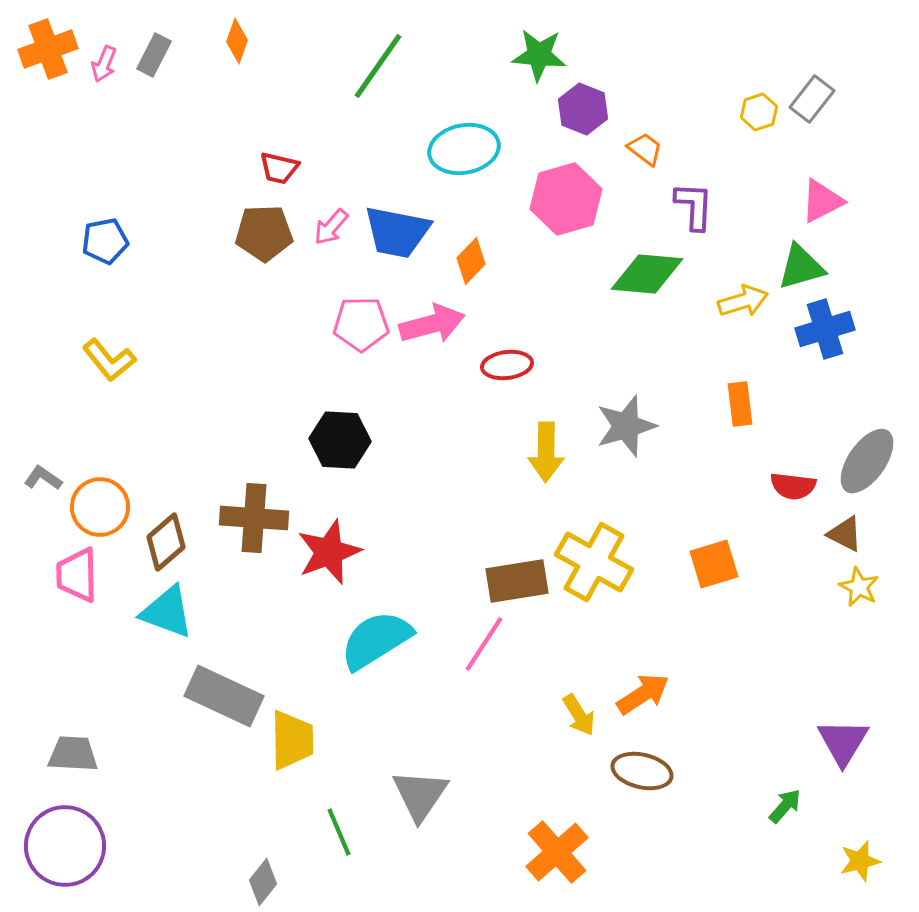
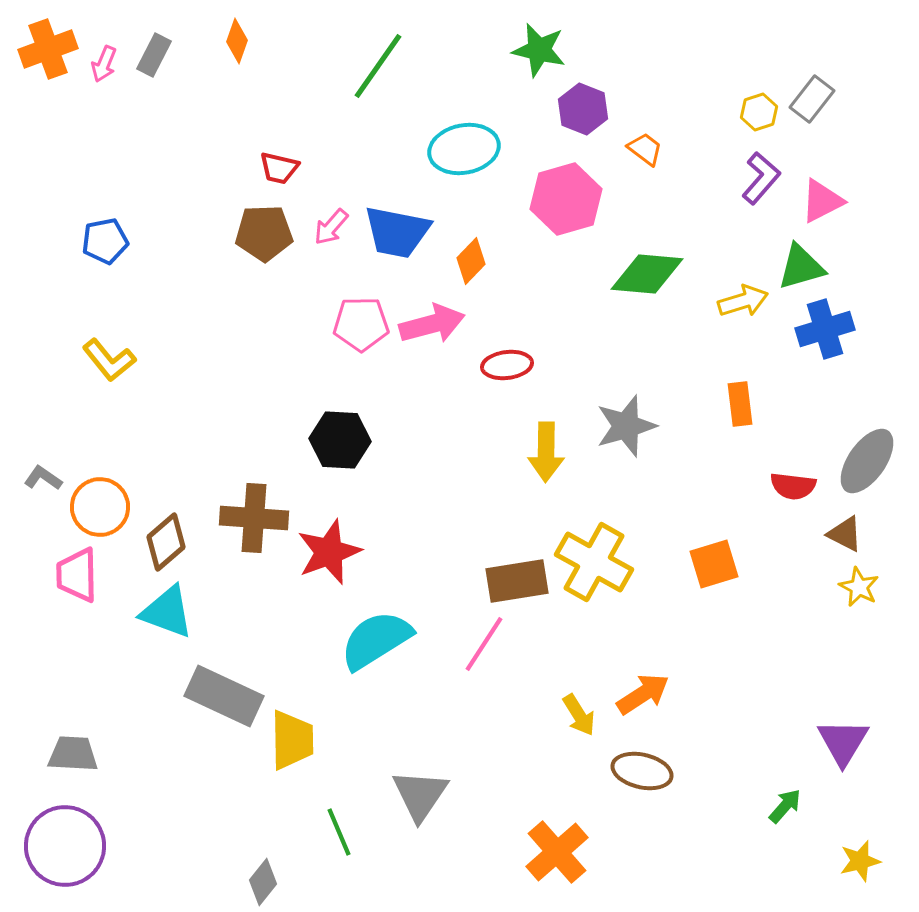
green star at (539, 55): moved 5 px up; rotated 8 degrees clockwise
purple L-shape at (694, 206): moved 67 px right, 28 px up; rotated 38 degrees clockwise
